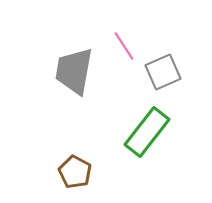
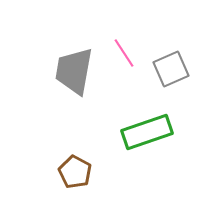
pink line: moved 7 px down
gray square: moved 8 px right, 3 px up
green rectangle: rotated 33 degrees clockwise
